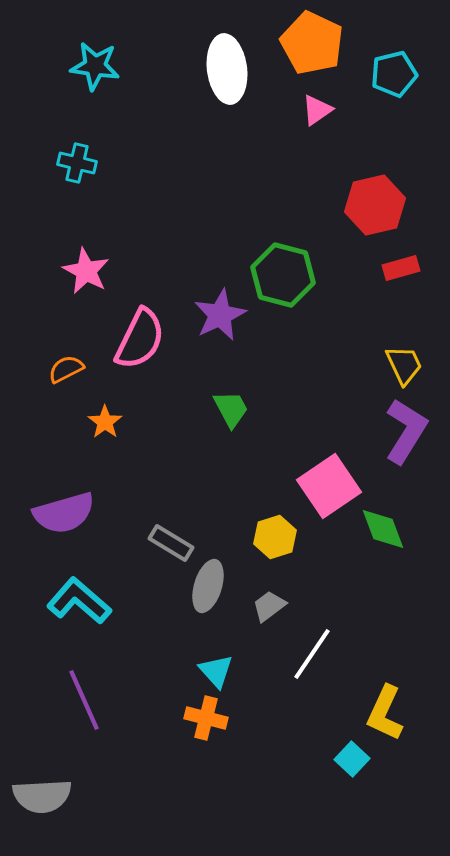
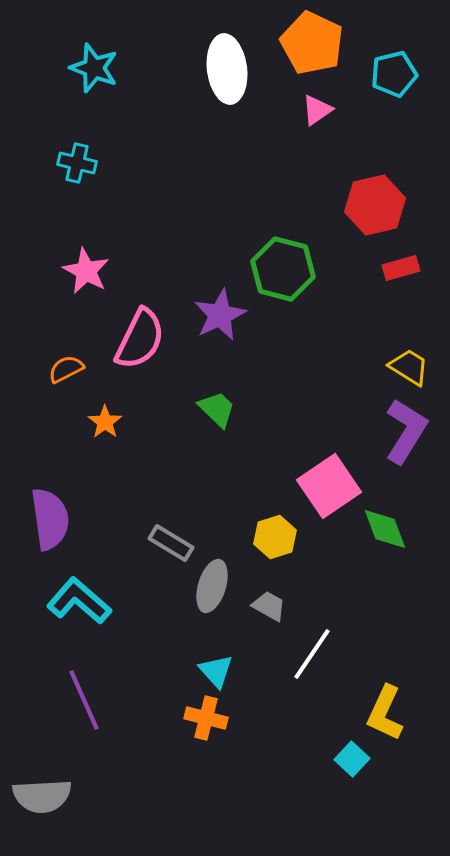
cyan star: moved 1 px left, 2 px down; rotated 12 degrees clockwise
green hexagon: moved 6 px up
yellow trapezoid: moved 5 px right, 2 px down; rotated 33 degrees counterclockwise
green trapezoid: moved 14 px left; rotated 18 degrees counterclockwise
purple semicircle: moved 14 px left, 6 px down; rotated 82 degrees counterclockwise
green diamond: moved 2 px right
gray ellipse: moved 4 px right
gray trapezoid: rotated 66 degrees clockwise
